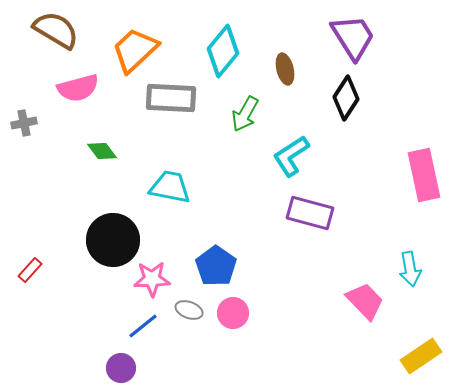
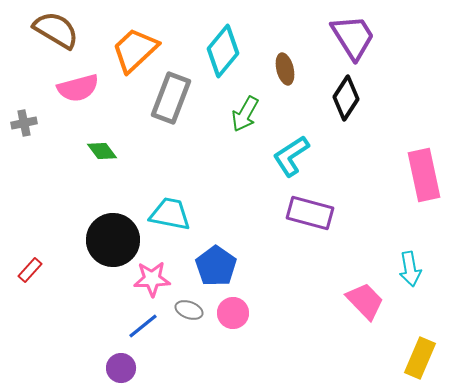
gray rectangle: rotated 72 degrees counterclockwise
cyan trapezoid: moved 27 px down
yellow rectangle: moved 1 px left, 2 px down; rotated 33 degrees counterclockwise
